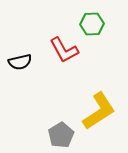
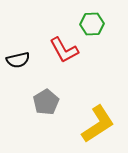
black semicircle: moved 2 px left, 2 px up
yellow L-shape: moved 1 px left, 13 px down
gray pentagon: moved 15 px left, 33 px up
